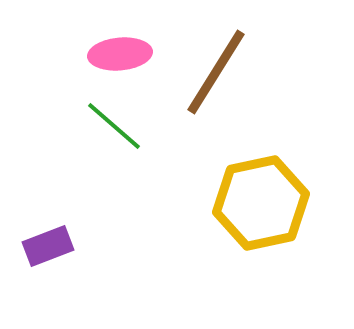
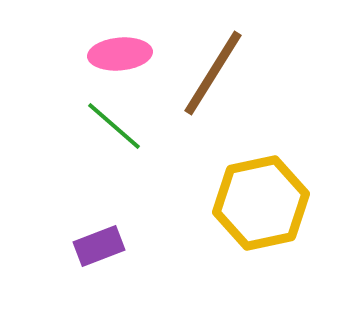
brown line: moved 3 px left, 1 px down
purple rectangle: moved 51 px right
